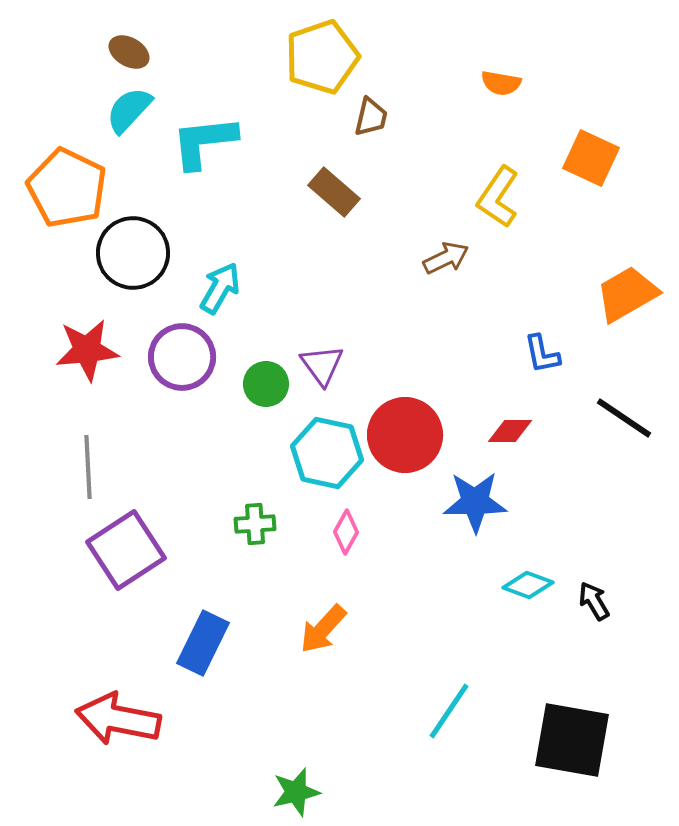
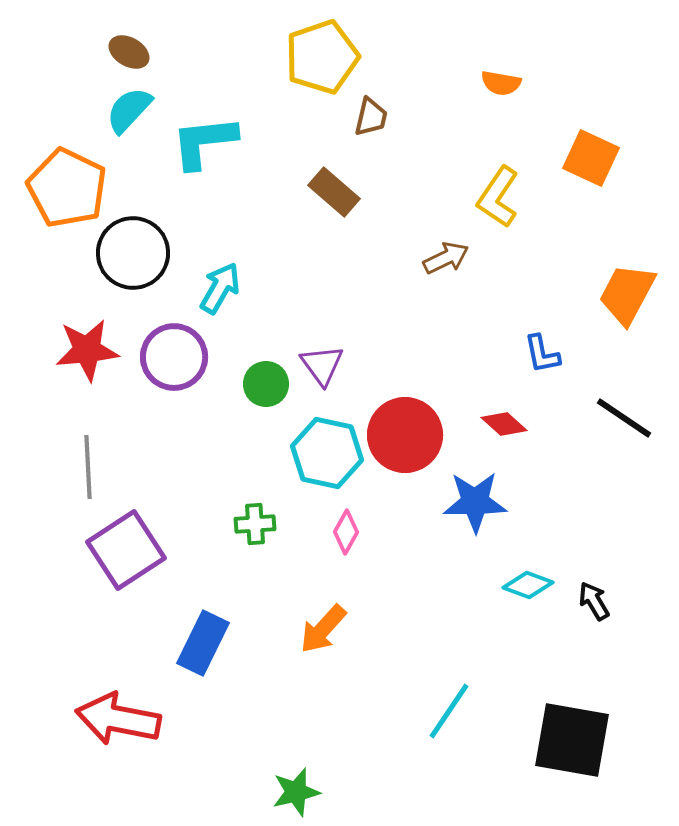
orange trapezoid: rotated 32 degrees counterclockwise
purple circle: moved 8 px left
red diamond: moved 6 px left, 7 px up; rotated 42 degrees clockwise
